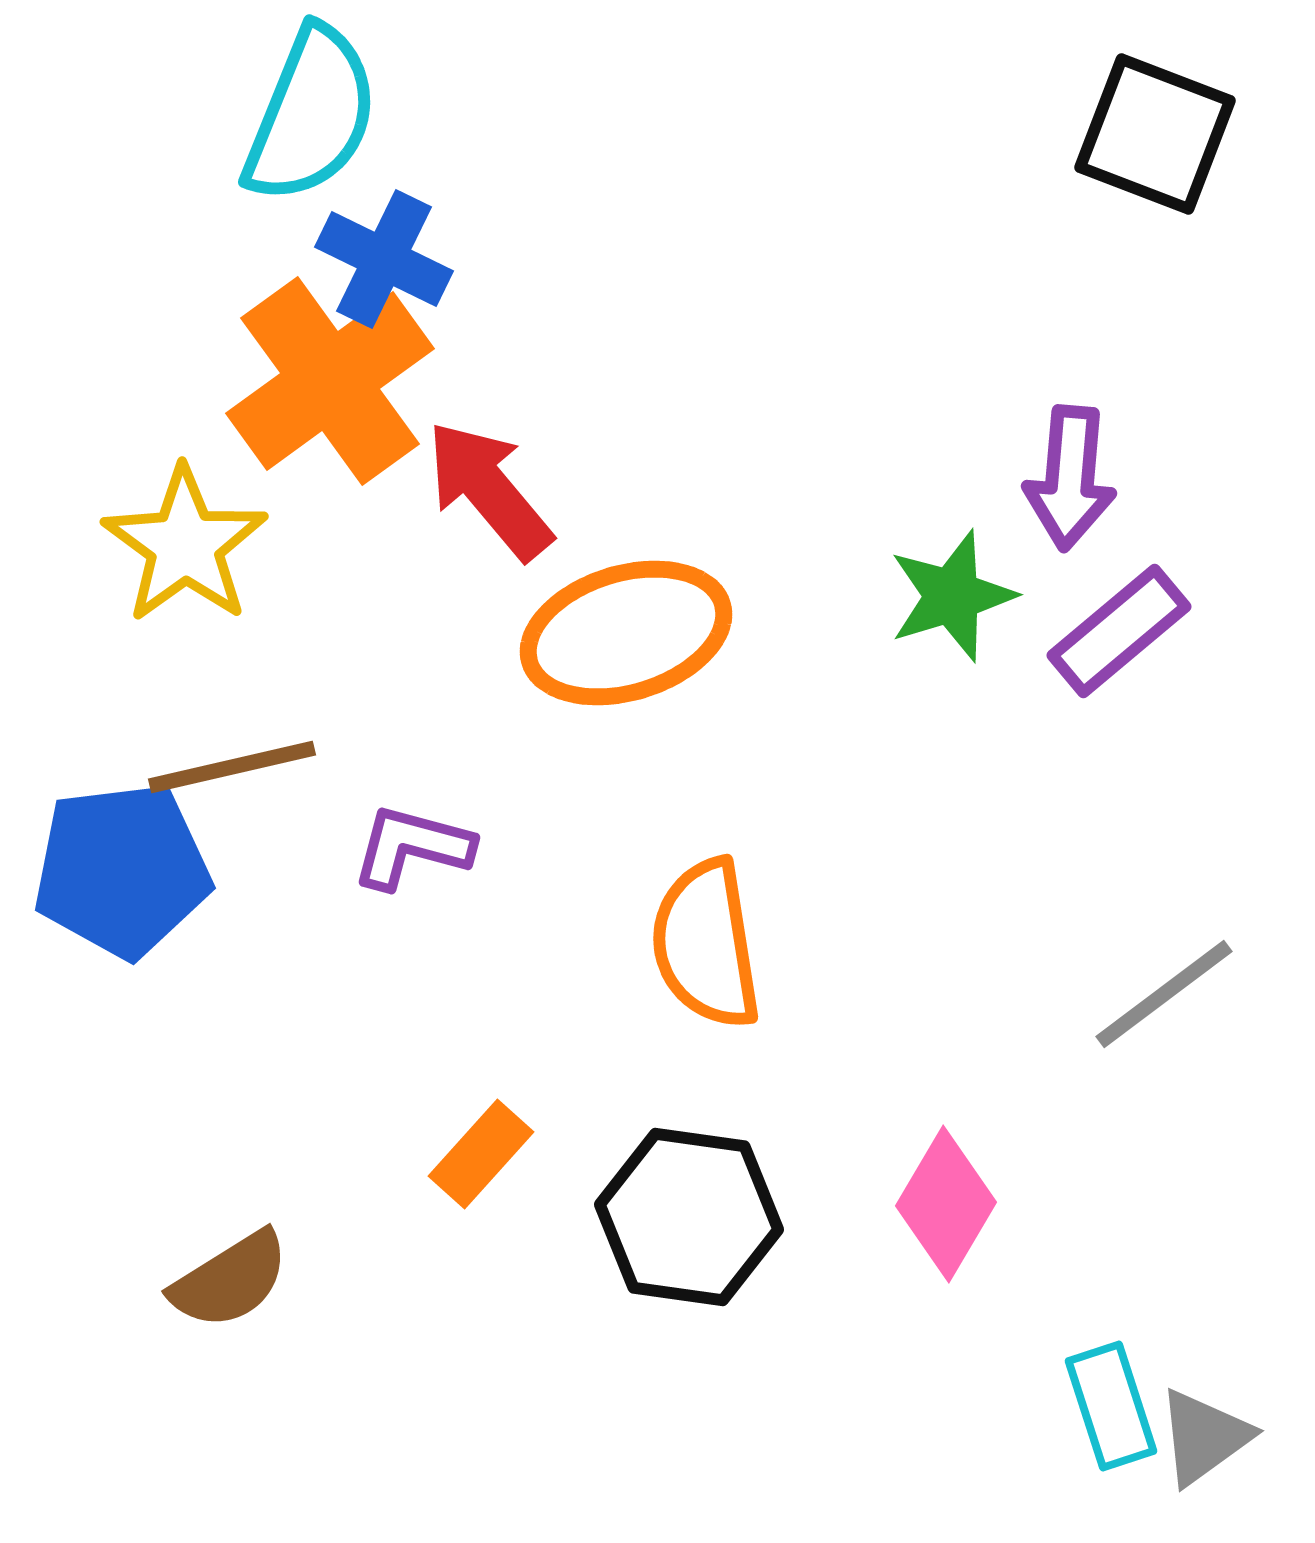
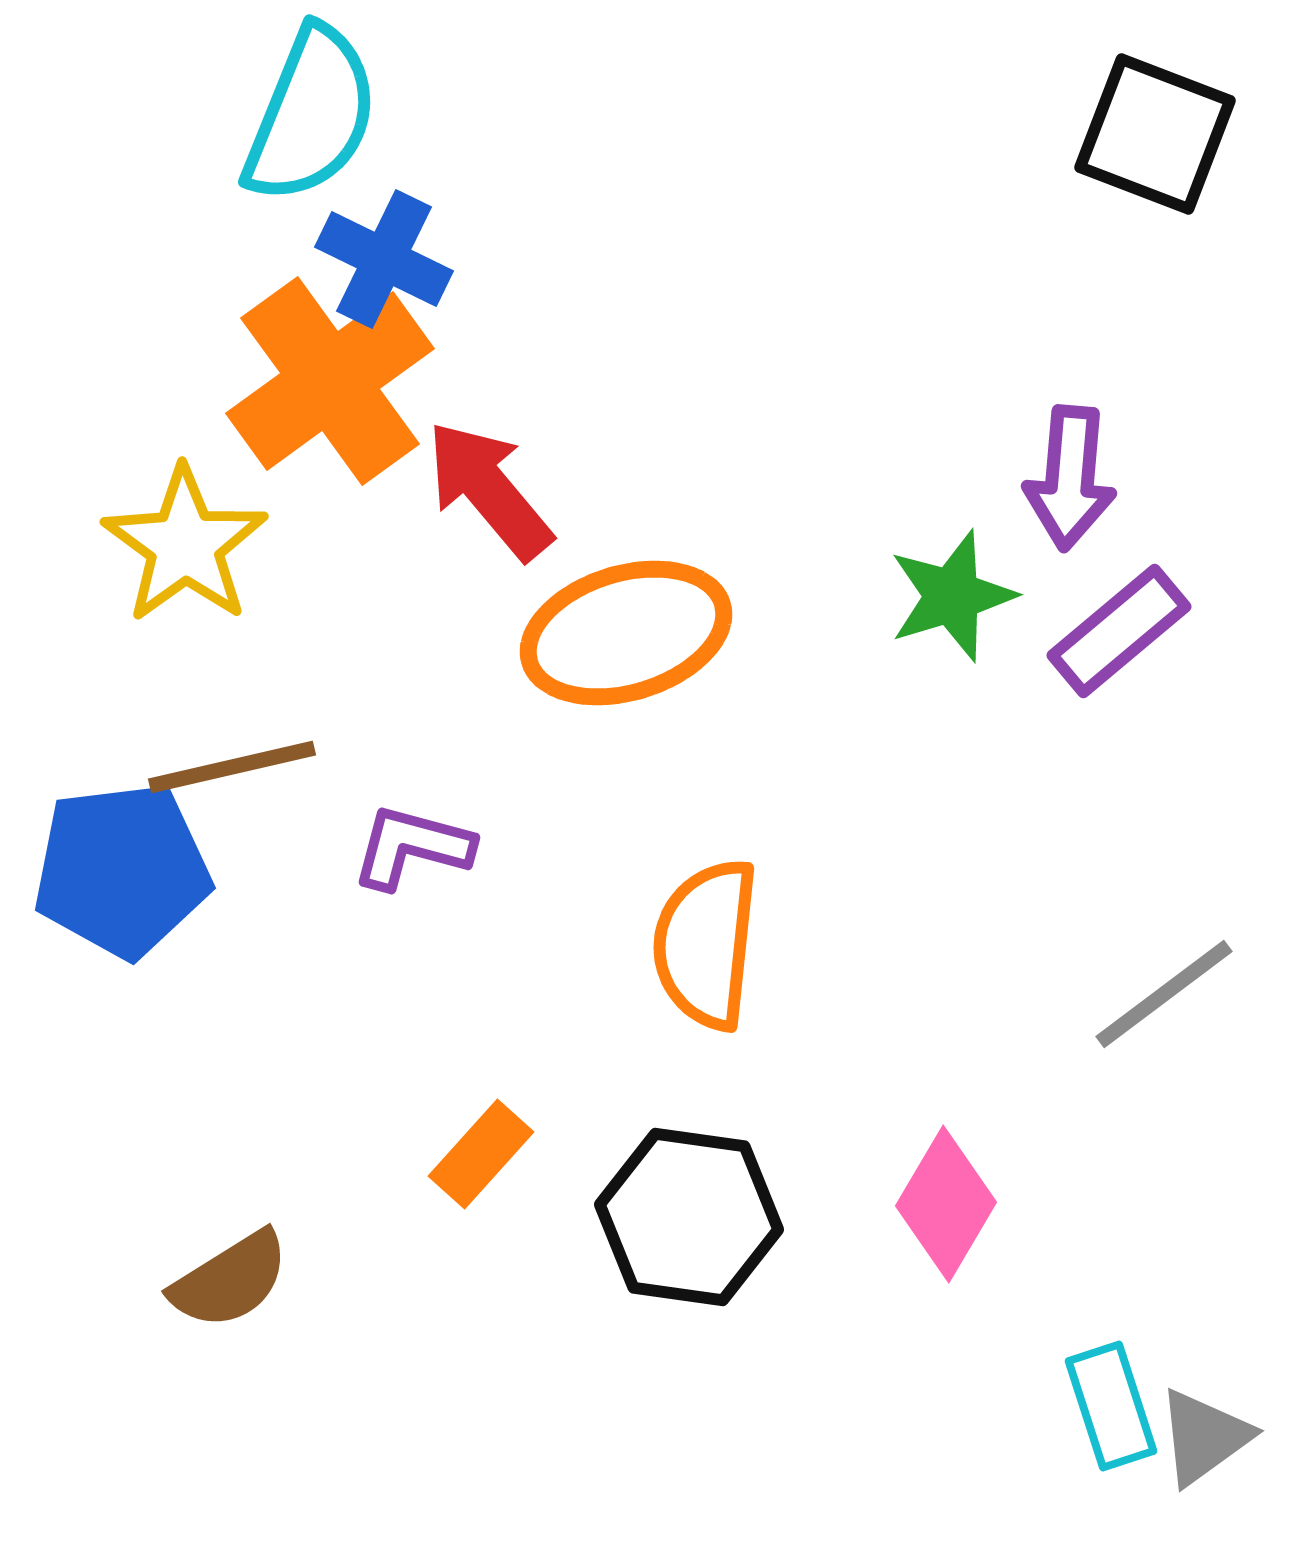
orange semicircle: rotated 15 degrees clockwise
